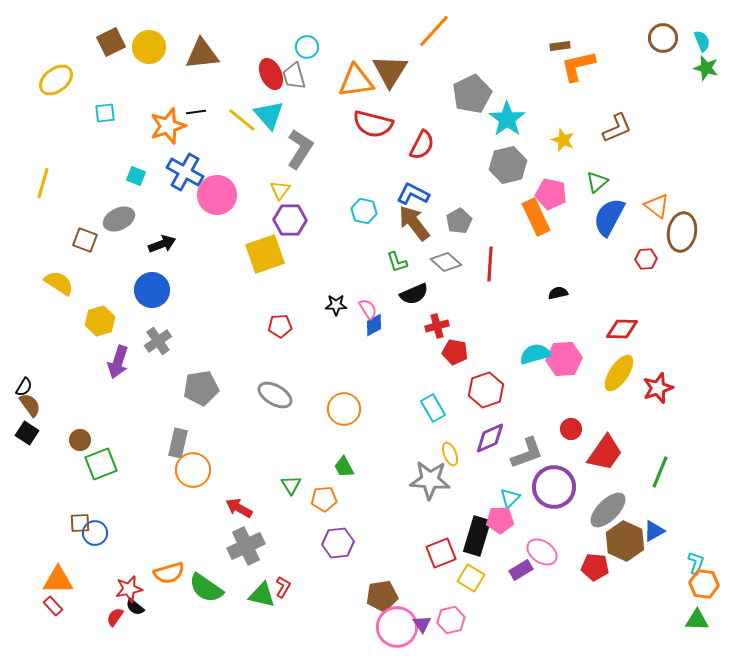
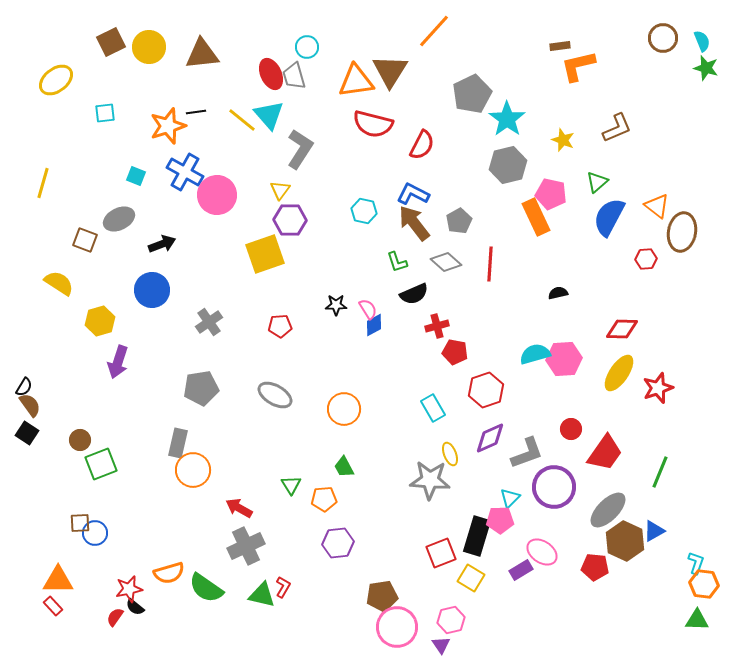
gray cross at (158, 341): moved 51 px right, 19 px up
purple triangle at (422, 624): moved 19 px right, 21 px down
